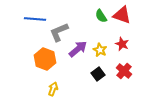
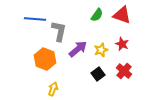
green semicircle: moved 4 px left, 1 px up; rotated 112 degrees counterclockwise
gray L-shape: moved 1 px up; rotated 125 degrees clockwise
yellow star: moved 1 px right; rotated 24 degrees clockwise
